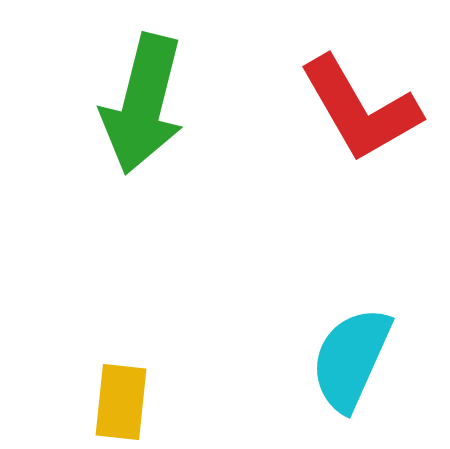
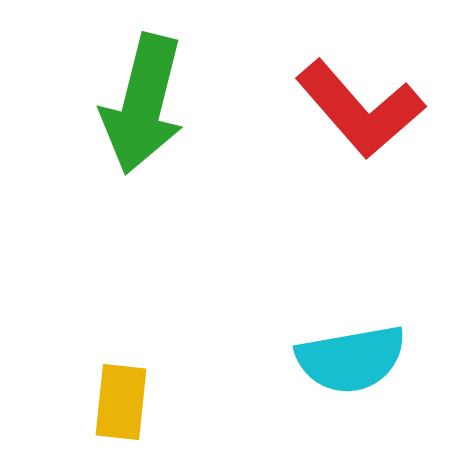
red L-shape: rotated 11 degrees counterclockwise
cyan semicircle: rotated 124 degrees counterclockwise
